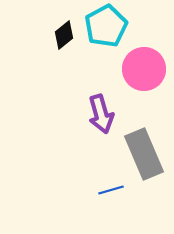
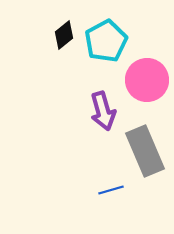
cyan pentagon: moved 15 px down
pink circle: moved 3 px right, 11 px down
purple arrow: moved 2 px right, 3 px up
gray rectangle: moved 1 px right, 3 px up
